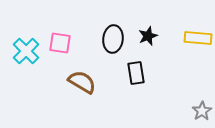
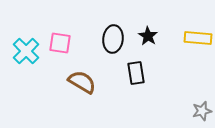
black star: rotated 18 degrees counterclockwise
gray star: rotated 18 degrees clockwise
